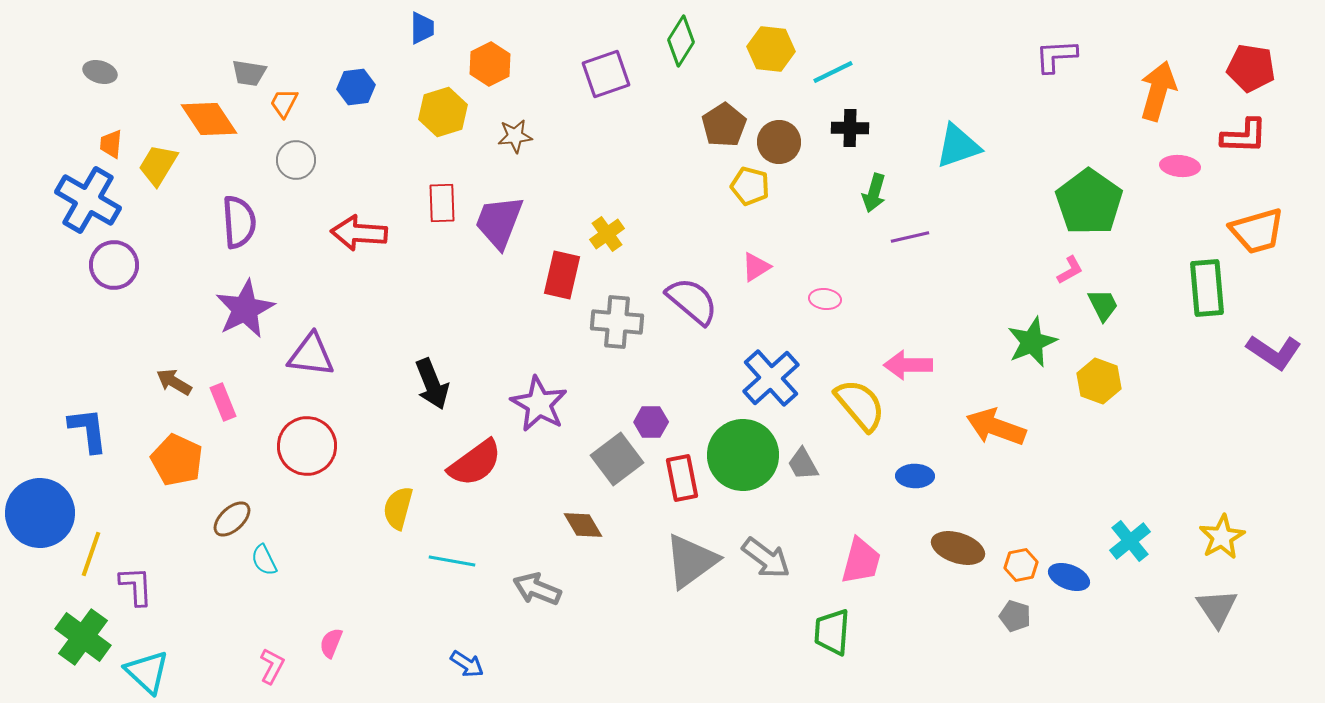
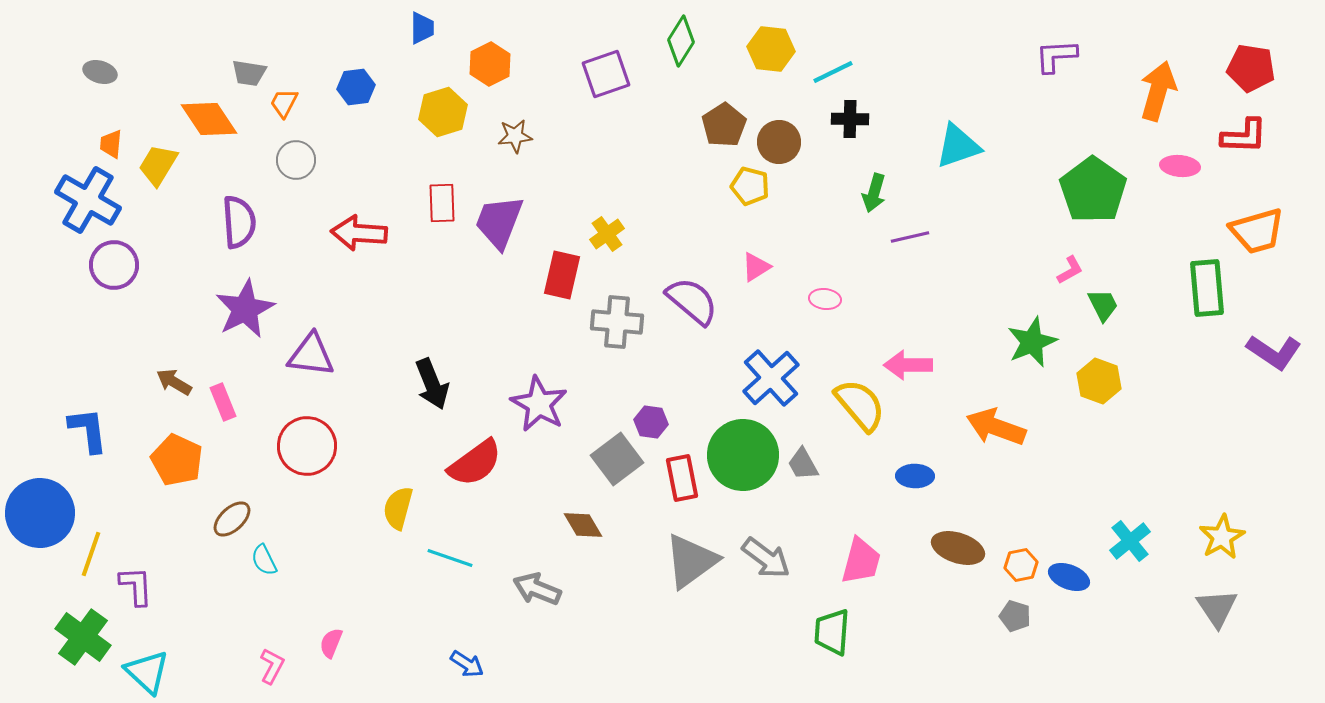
black cross at (850, 128): moved 9 px up
green pentagon at (1089, 202): moved 4 px right, 12 px up
purple hexagon at (651, 422): rotated 8 degrees clockwise
cyan line at (452, 561): moved 2 px left, 3 px up; rotated 9 degrees clockwise
